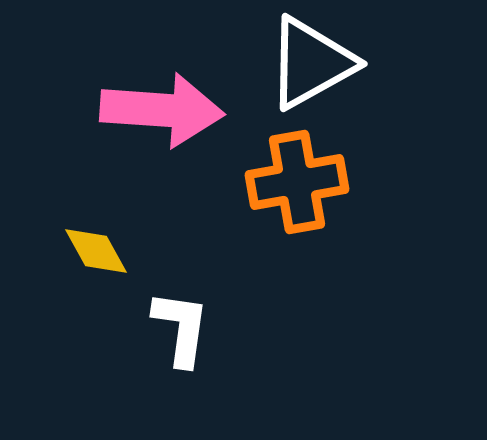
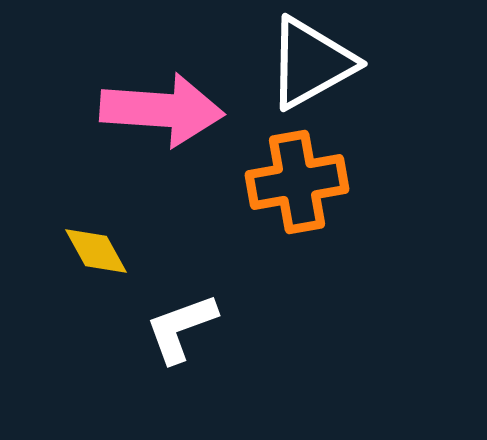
white L-shape: rotated 118 degrees counterclockwise
